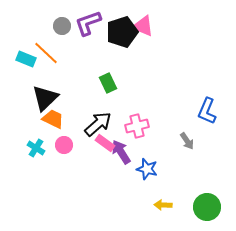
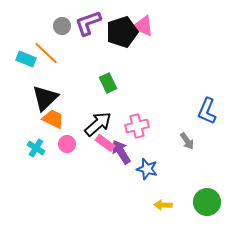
pink circle: moved 3 px right, 1 px up
green circle: moved 5 px up
